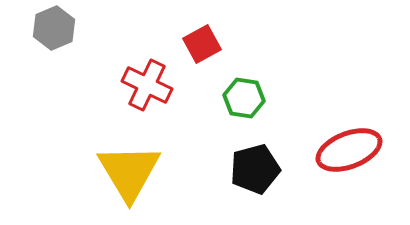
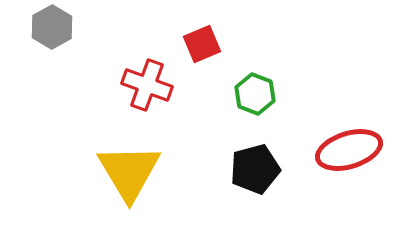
gray hexagon: moved 2 px left, 1 px up; rotated 6 degrees counterclockwise
red square: rotated 6 degrees clockwise
red cross: rotated 6 degrees counterclockwise
green hexagon: moved 11 px right, 4 px up; rotated 12 degrees clockwise
red ellipse: rotated 4 degrees clockwise
